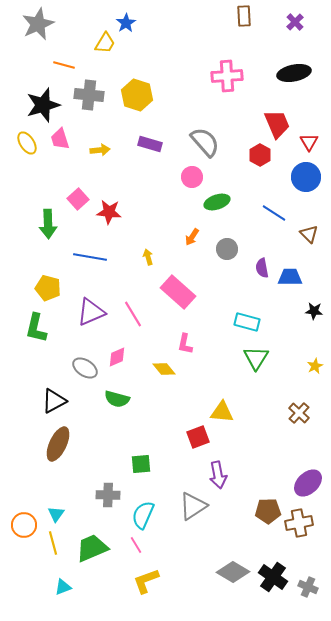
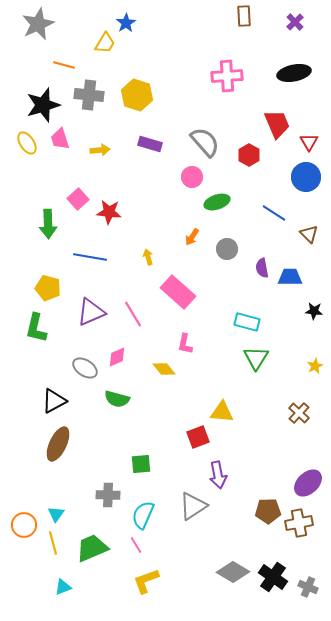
red hexagon at (260, 155): moved 11 px left
